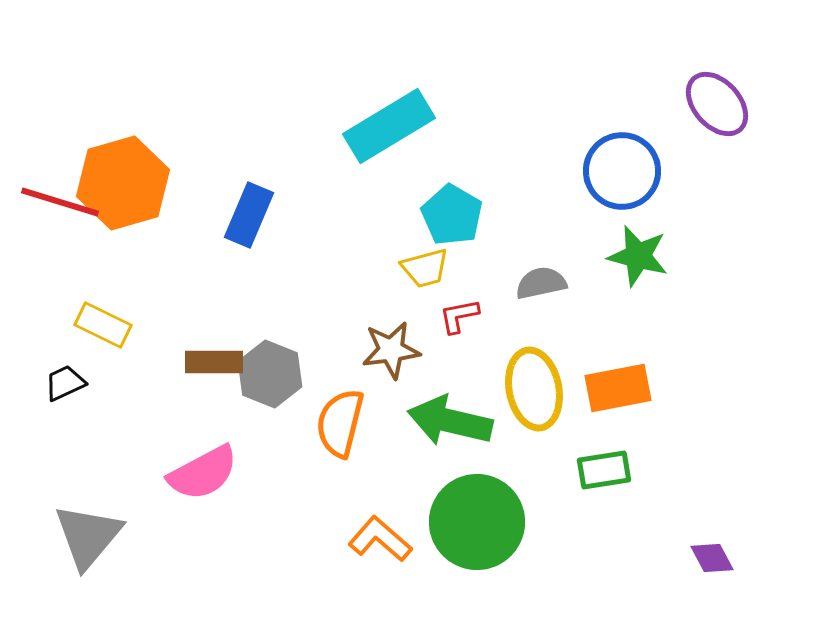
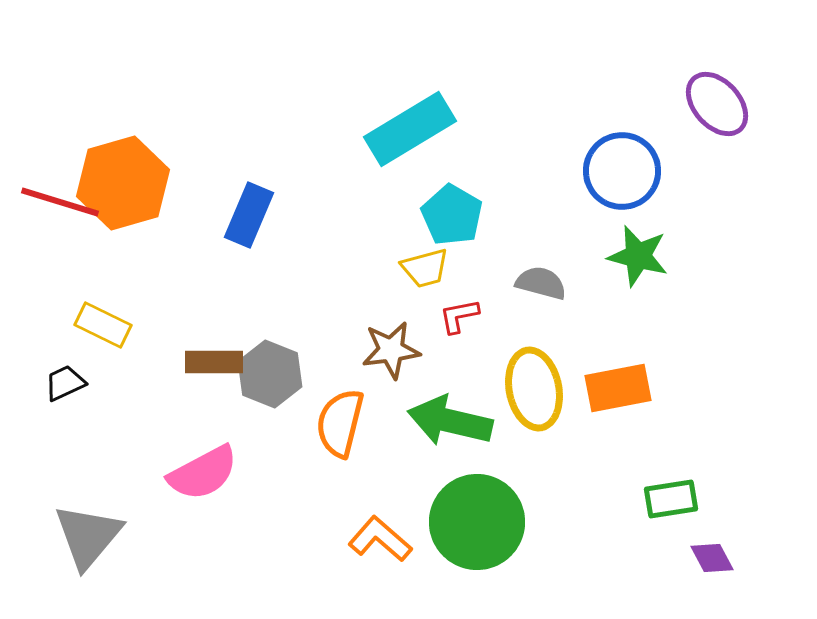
cyan rectangle: moved 21 px right, 3 px down
gray semicircle: rotated 27 degrees clockwise
green rectangle: moved 67 px right, 29 px down
